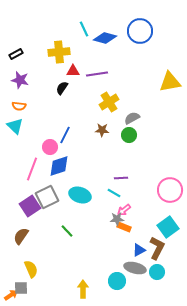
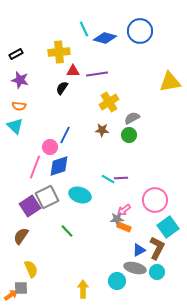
pink line at (32, 169): moved 3 px right, 2 px up
pink circle at (170, 190): moved 15 px left, 10 px down
cyan line at (114, 193): moved 6 px left, 14 px up
